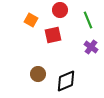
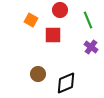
red square: rotated 12 degrees clockwise
black diamond: moved 2 px down
